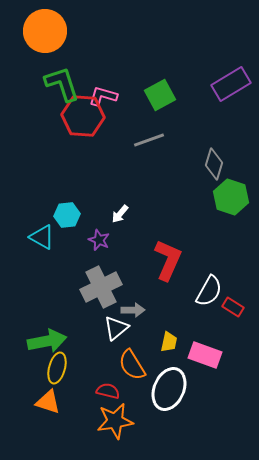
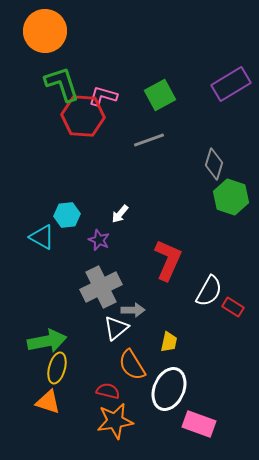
pink rectangle: moved 6 px left, 69 px down
